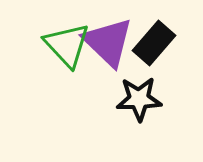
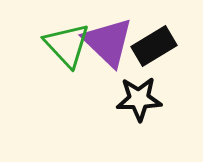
black rectangle: moved 3 px down; rotated 18 degrees clockwise
